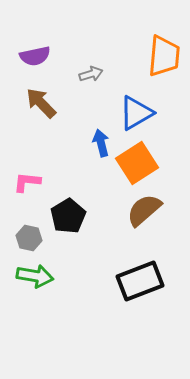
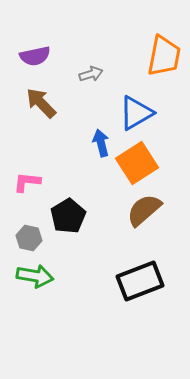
orange trapezoid: rotated 6 degrees clockwise
